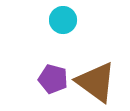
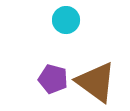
cyan circle: moved 3 px right
